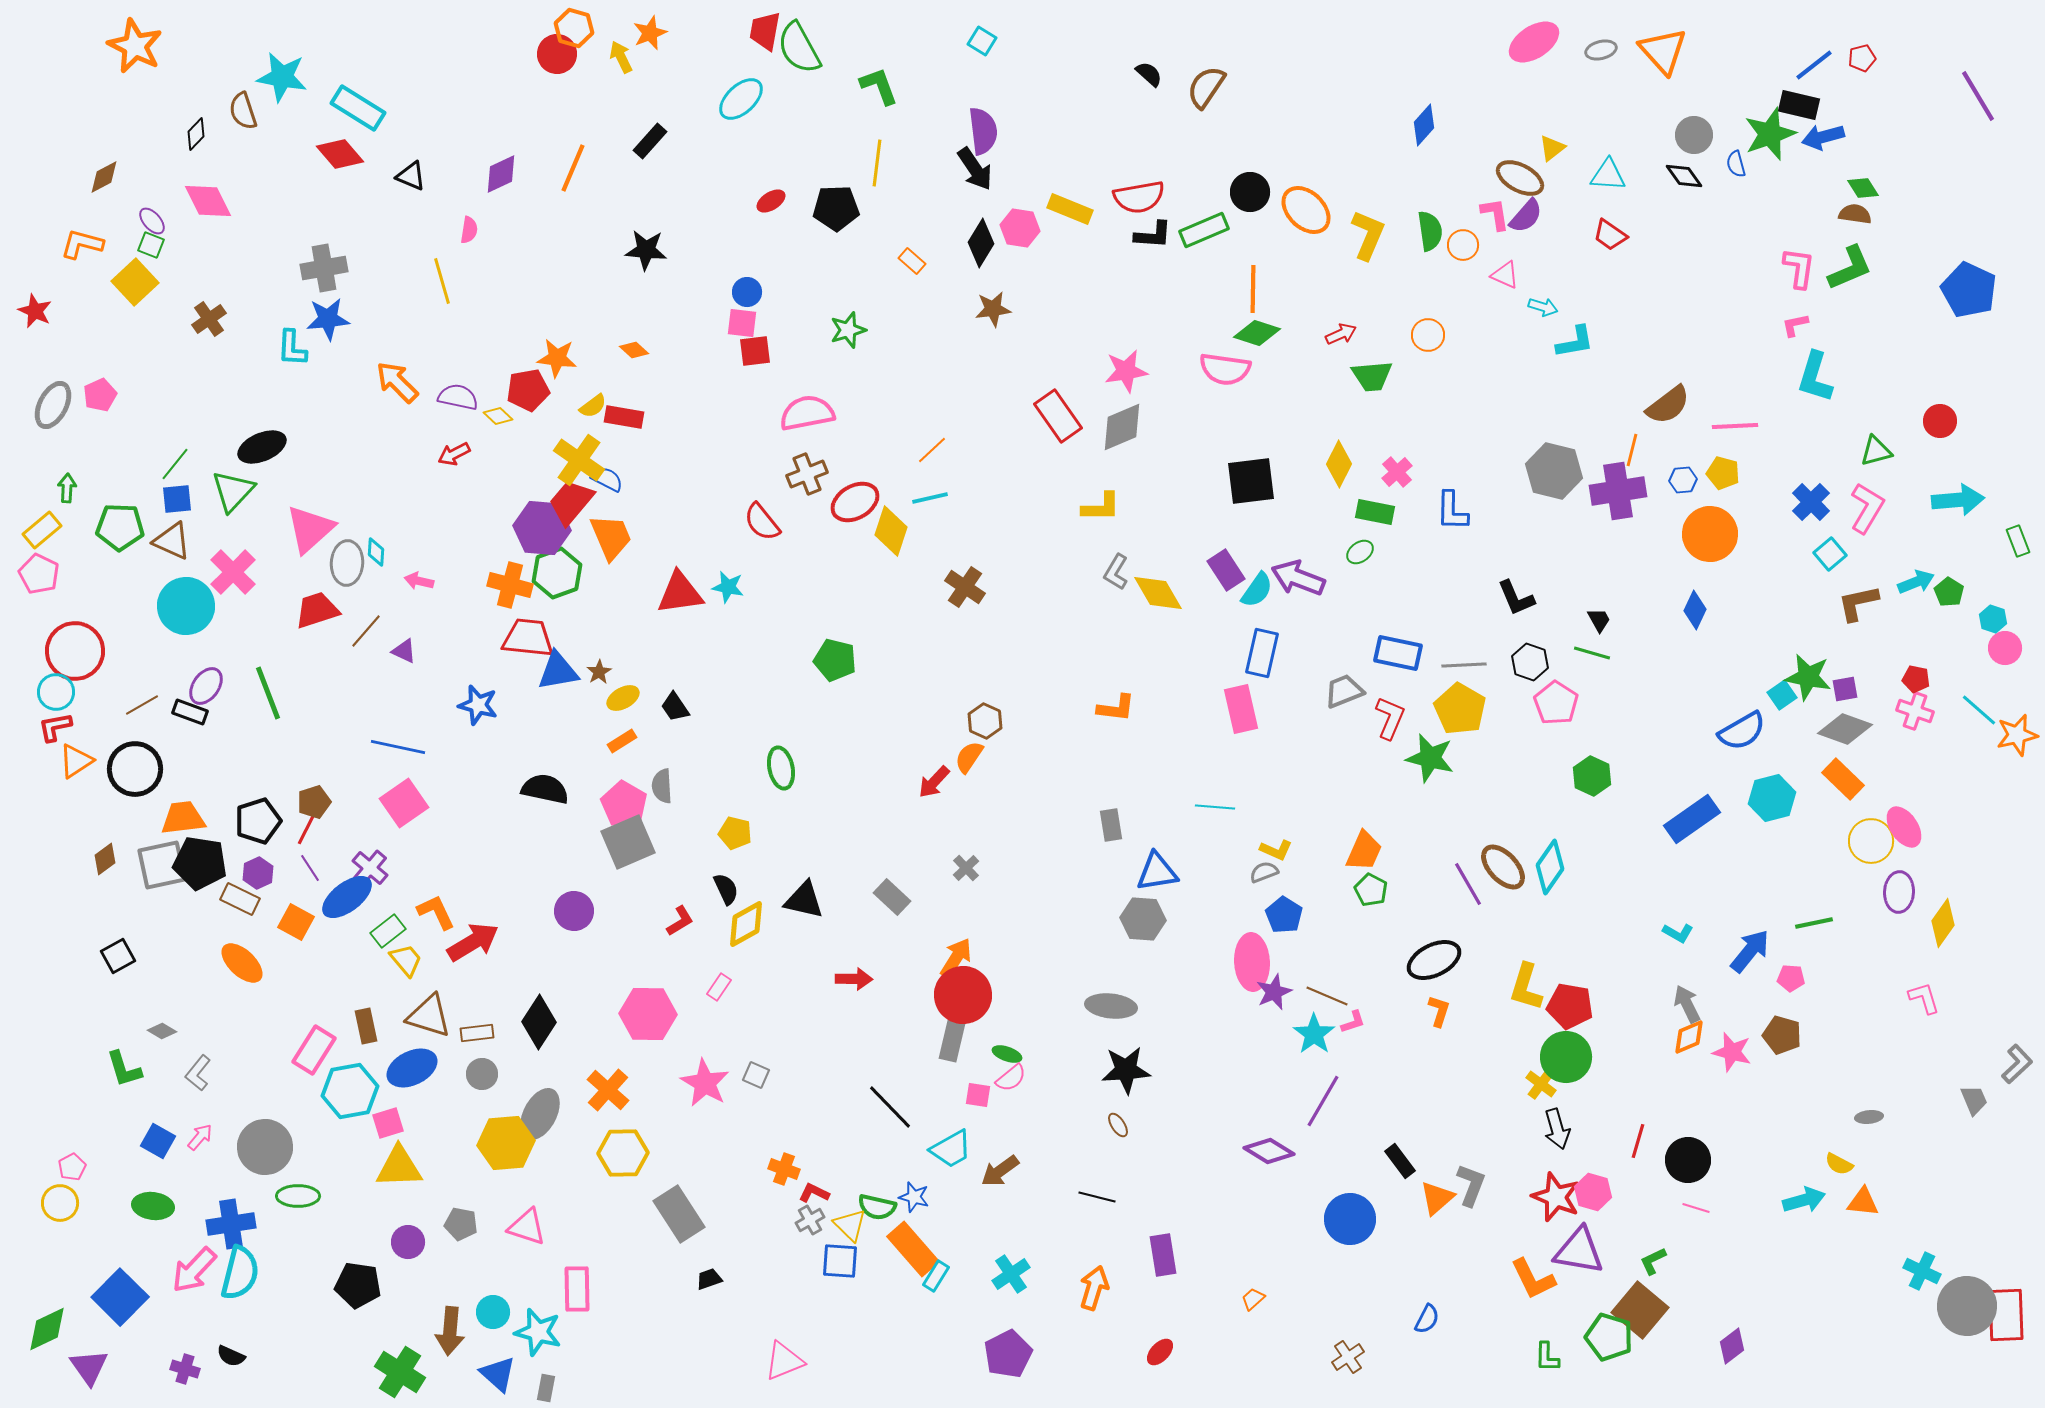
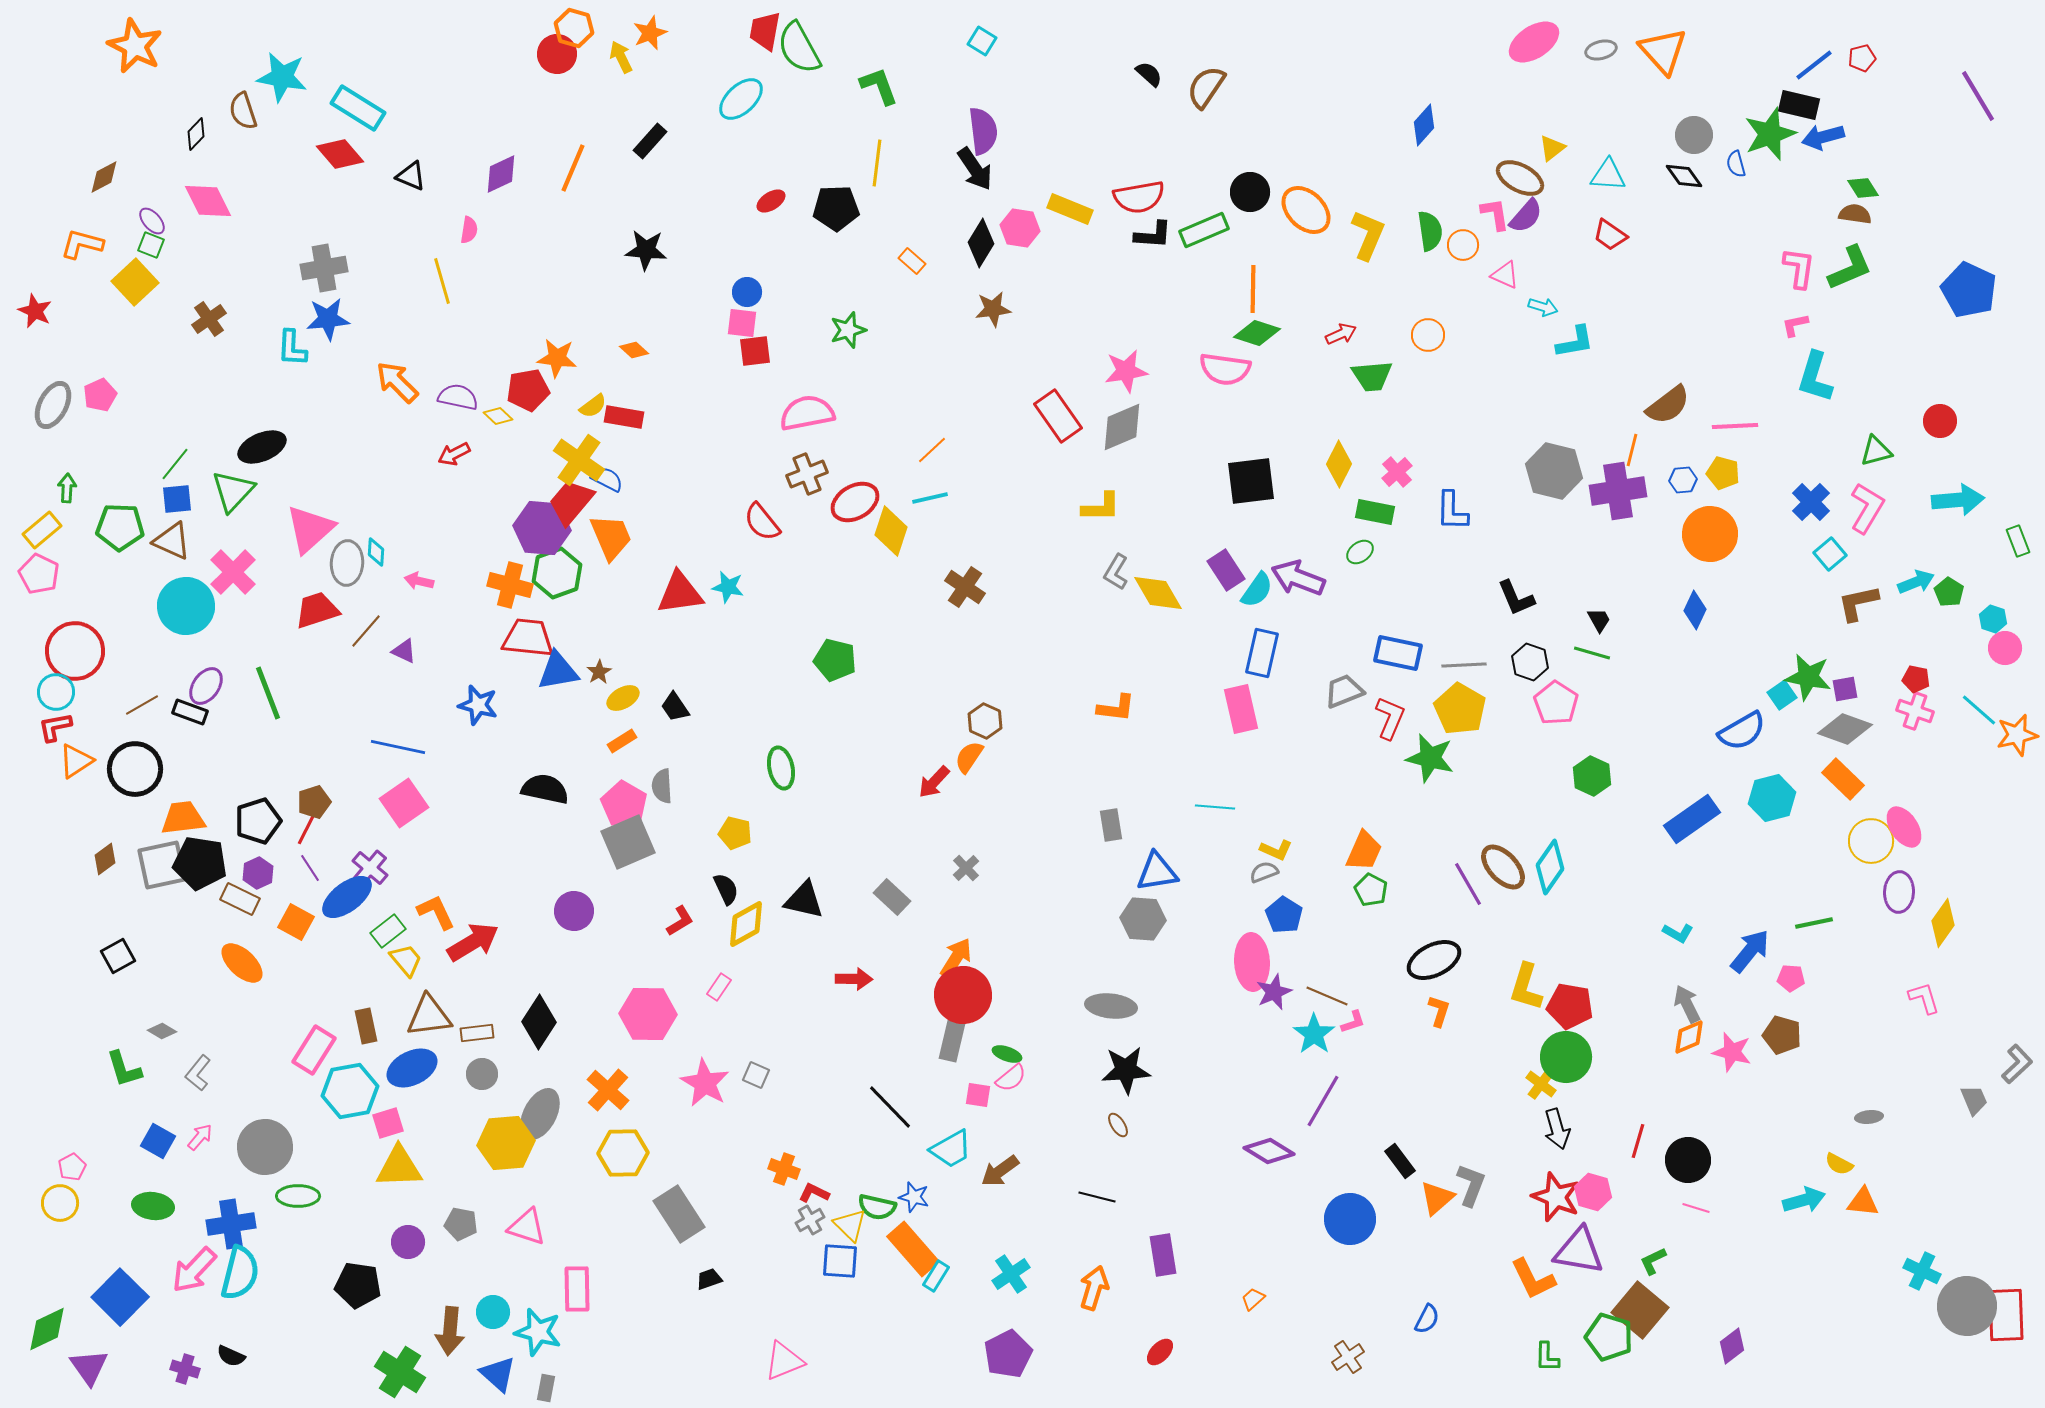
brown triangle at (429, 1016): rotated 24 degrees counterclockwise
